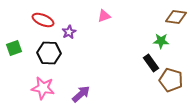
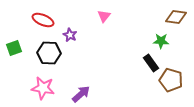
pink triangle: rotated 32 degrees counterclockwise
purple star: moved 1 px right, 3 px down; rotated 16 degrees counterclockwise
